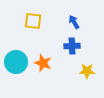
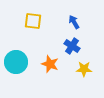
blue cross: rotated 35 degrees clockwise
orange star: moved 7 px right, 1 px down
yellow star: moved 3 px left, 2 px up
